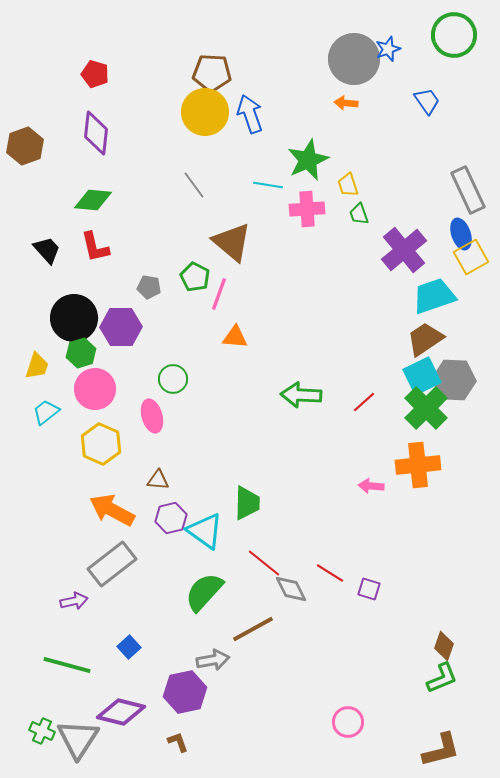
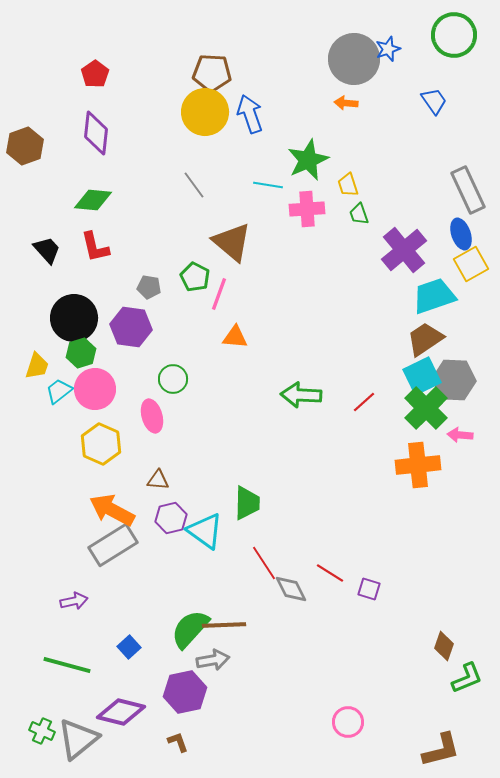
red pentagon at (95, 74): rotated 20 degrees clockwise
blue trapezoid at (427, 101): moved 7 px right
yellow square at (471, 257): moved 7 px down
purple hexagon at (121, 327): moved 10 px right; rotated 9 degrees clockwise
cyan trapezoid at (46, 412): moved 13 px right, 21 px up
pink arrow at (371, 486): moved 89 px right, 51 px up
red line at (264, 563): rotated 18 degrees clockwise
gray rectangle at (112, 564): moved 1 px right, 19 px up; rotated 6 degrees clockwise
green semicircle at (204, 592): moved 14 px left, 37 px down
brown line at (253, 629): moved 29 px left, 4 px up; rotated 27 degrees clockwise
green L-shape at (442, 678): moved 25 px right
gray triangle at (78, 739): rotated 18 degrees clockwise
